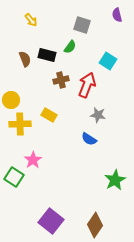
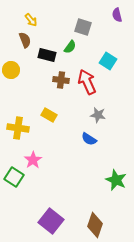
gray square: moved 1 px right, 2 px down
brown semicircle: moved 19 px up
brown cross: rotated 21 degrees clockwise
red arrow: moved 3 px up; rotated 45 degrees counterclockwise
yellow circle: moved 30 px up
yellow cross: moved 2 px left, 4 px down; rotated 10 degrees clockwise
green star: moved 1 px right; rotated 20 degrees counterclockwise
brown diamond: rotated 15 degrees counterclockwise
